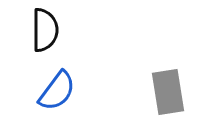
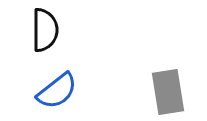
blue semicircle: rotated 15 degrees clockwise
